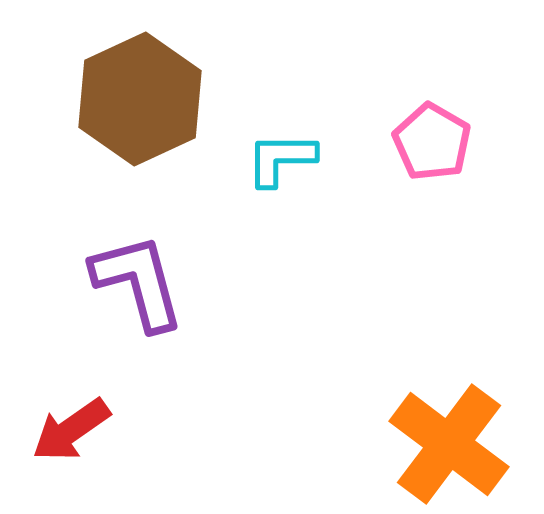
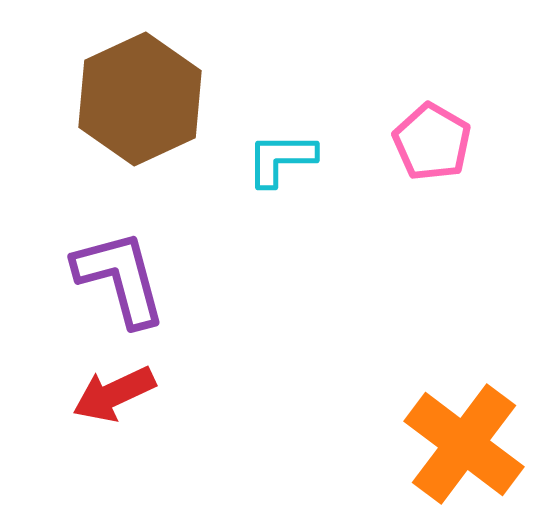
purple L-shape: moved 18 px left, 4 px up
red arrow: moved 43 px right, 36 px up; rotated 10 degrees clockwise
orange cross: moved 15 px right
